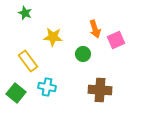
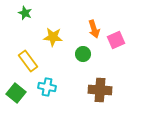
orange arrow: moved 1 px left
